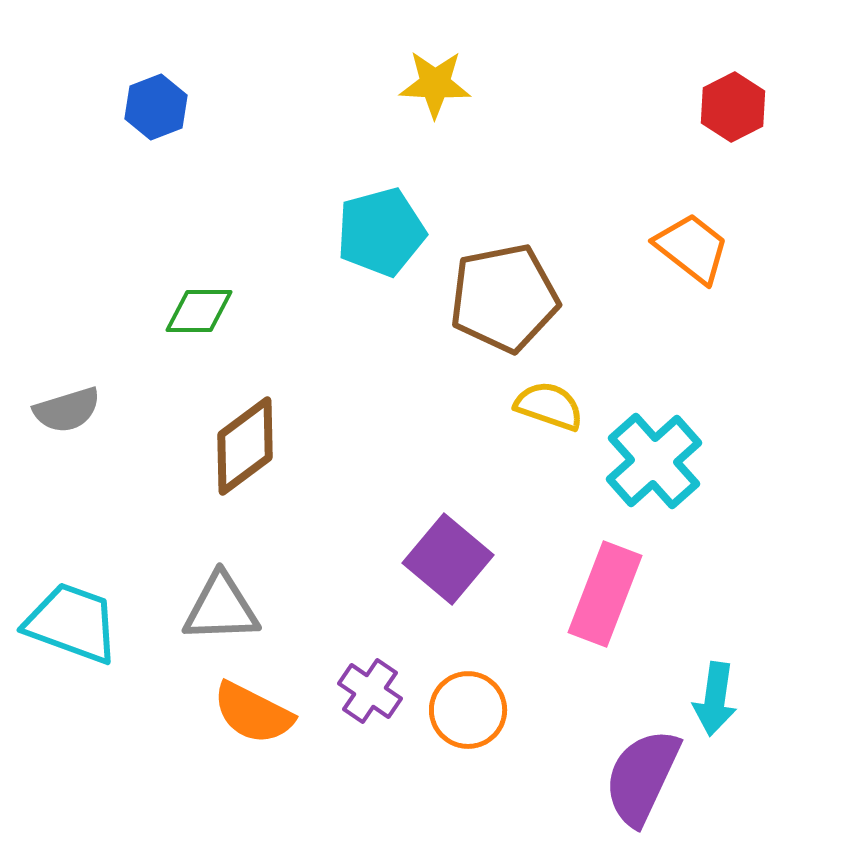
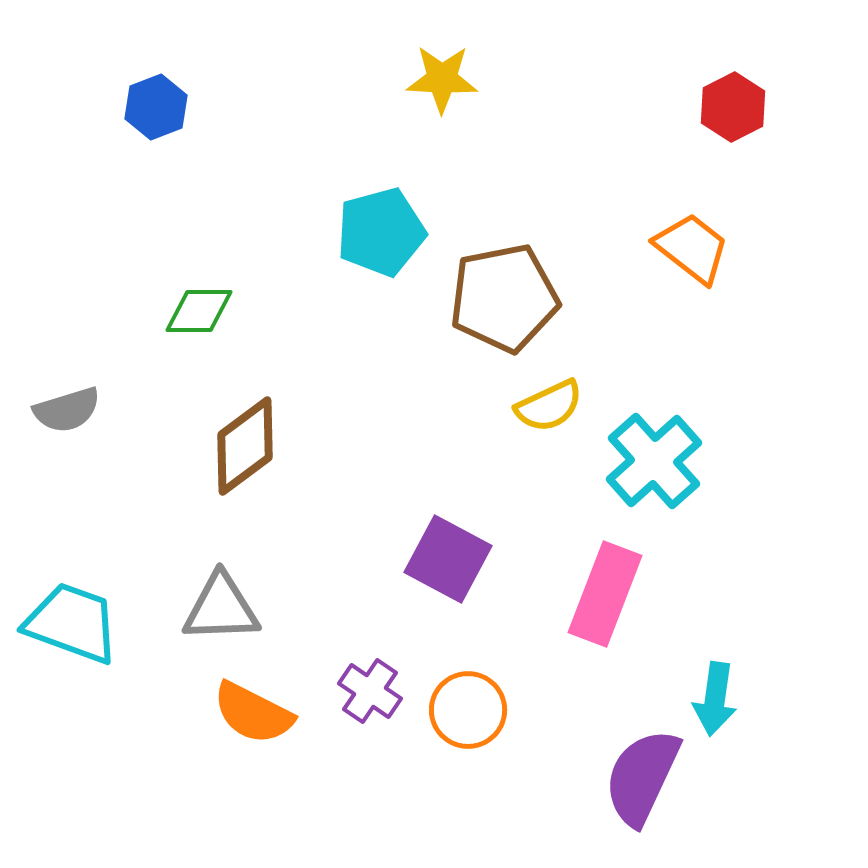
yellow star: moved 7 px right, 5 px up
yellow semicircle: rotated 136 degrees clockwise
purple square: rotated 12 degrees counterclockwise
